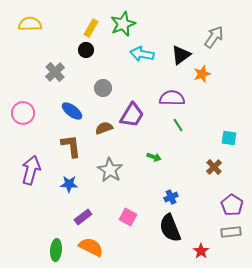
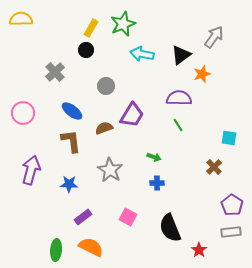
yellow semicircle: moved 9 px left, 5 px up
gray circle: moved 3 px right, 2 px up
purple semicircle: moved 7 px right
brown L-shape: moved 5 px up
blue cross: moved 14 px left, 14 px up; rotated 24 degrees clockwise
red star: moved 2 px left, 1 px up
